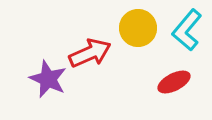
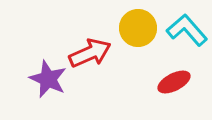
cyan L-shape: rotated 99 degrees clockwise
